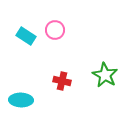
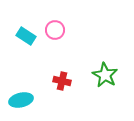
cyan ellipse: rotated 15 degrees counterclockwise
